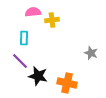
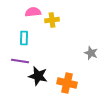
purple line: rotated 36 degrees counterclockwise
